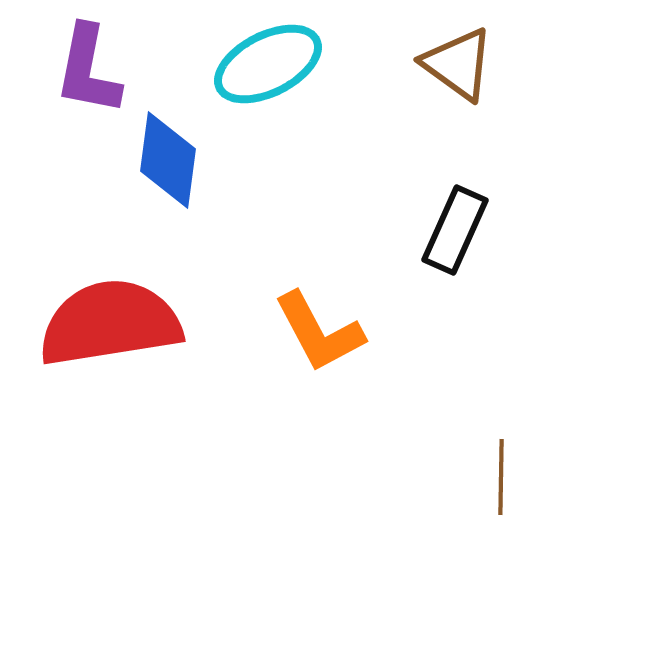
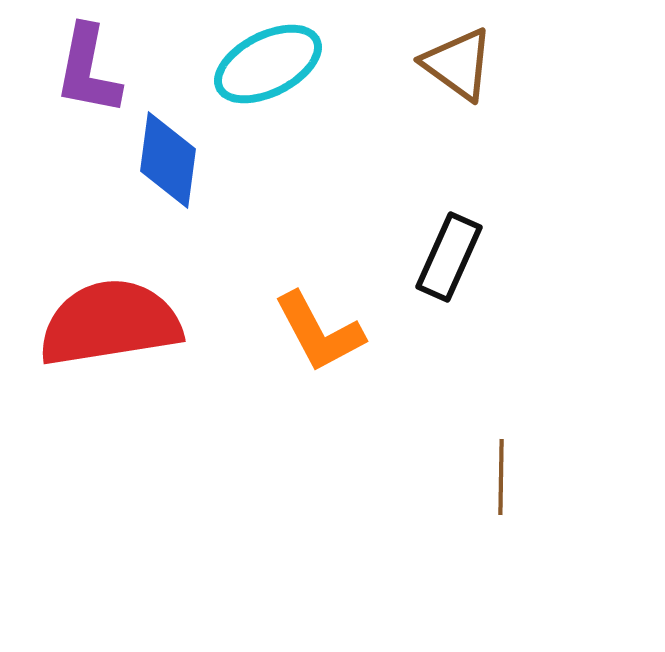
black rectangle: moved 6 px left, 27 px down
